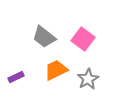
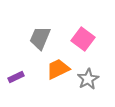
gray trapezoid: moved 4 px left, 1 px down; rotated 75 degrees clockwise
orange trapezoid: moved 2 px right, 1 px up
